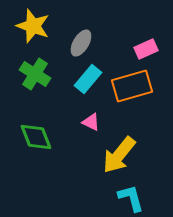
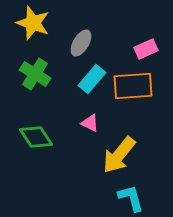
yellow star: moved 3 px up
cyan rectangle: moved 4 px right
orange rectangle: moved 1 px right; rotated 12 degrees clockwise
pink triangle: moved 1 px left, 1 px down
green diamond: rotated 12 degrees counterclockwise
